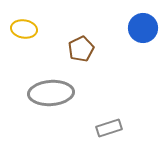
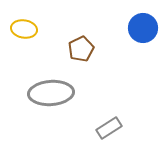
gray rectangle: rotated 15 degrees counterclockwise
